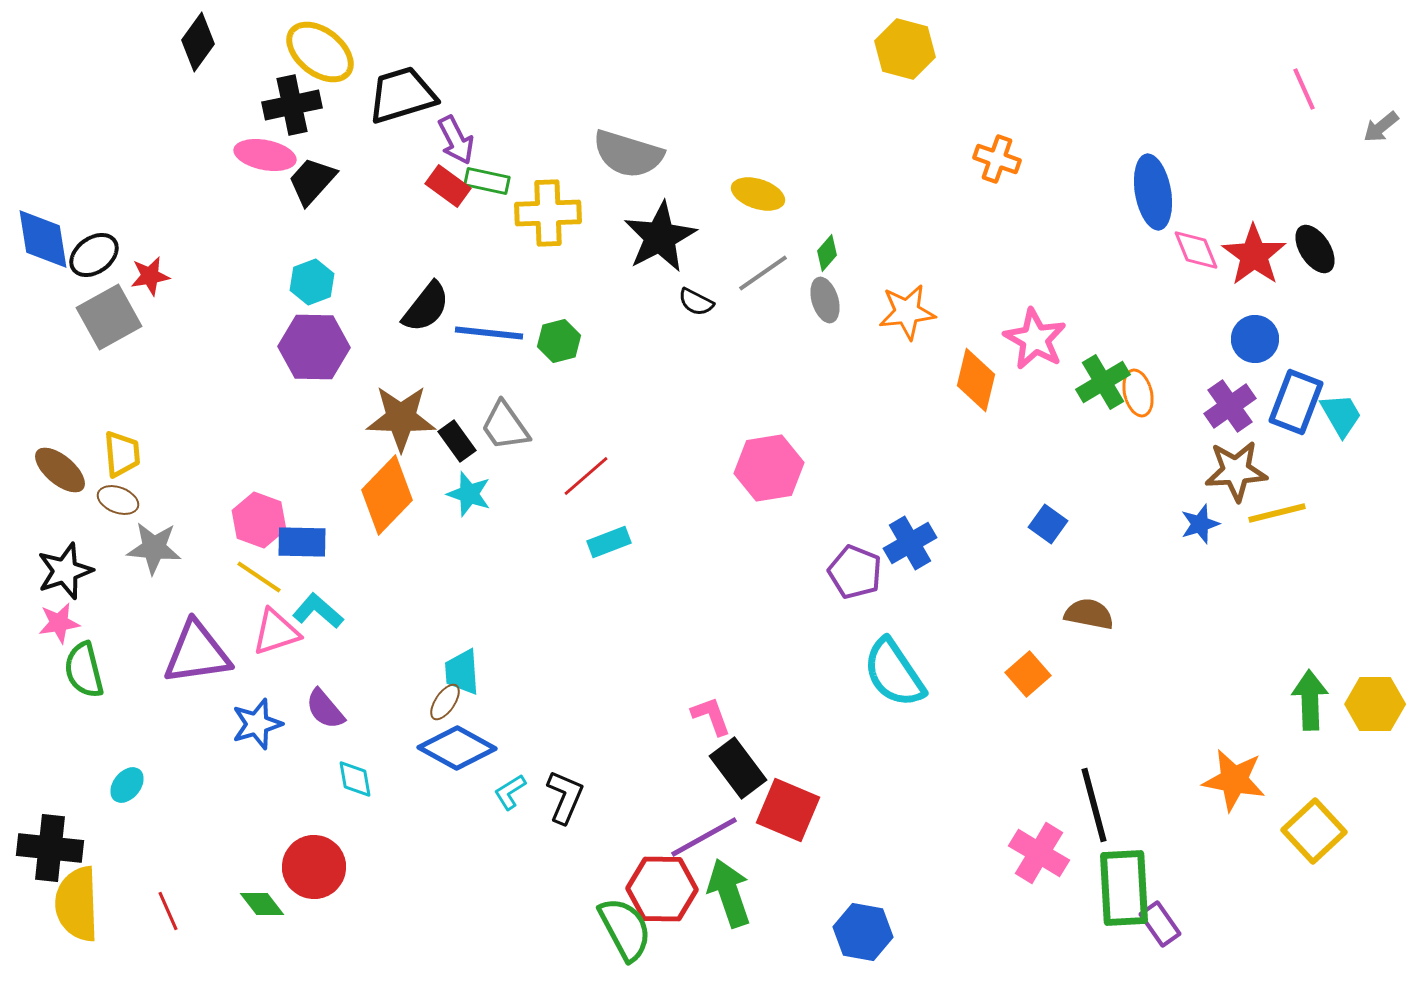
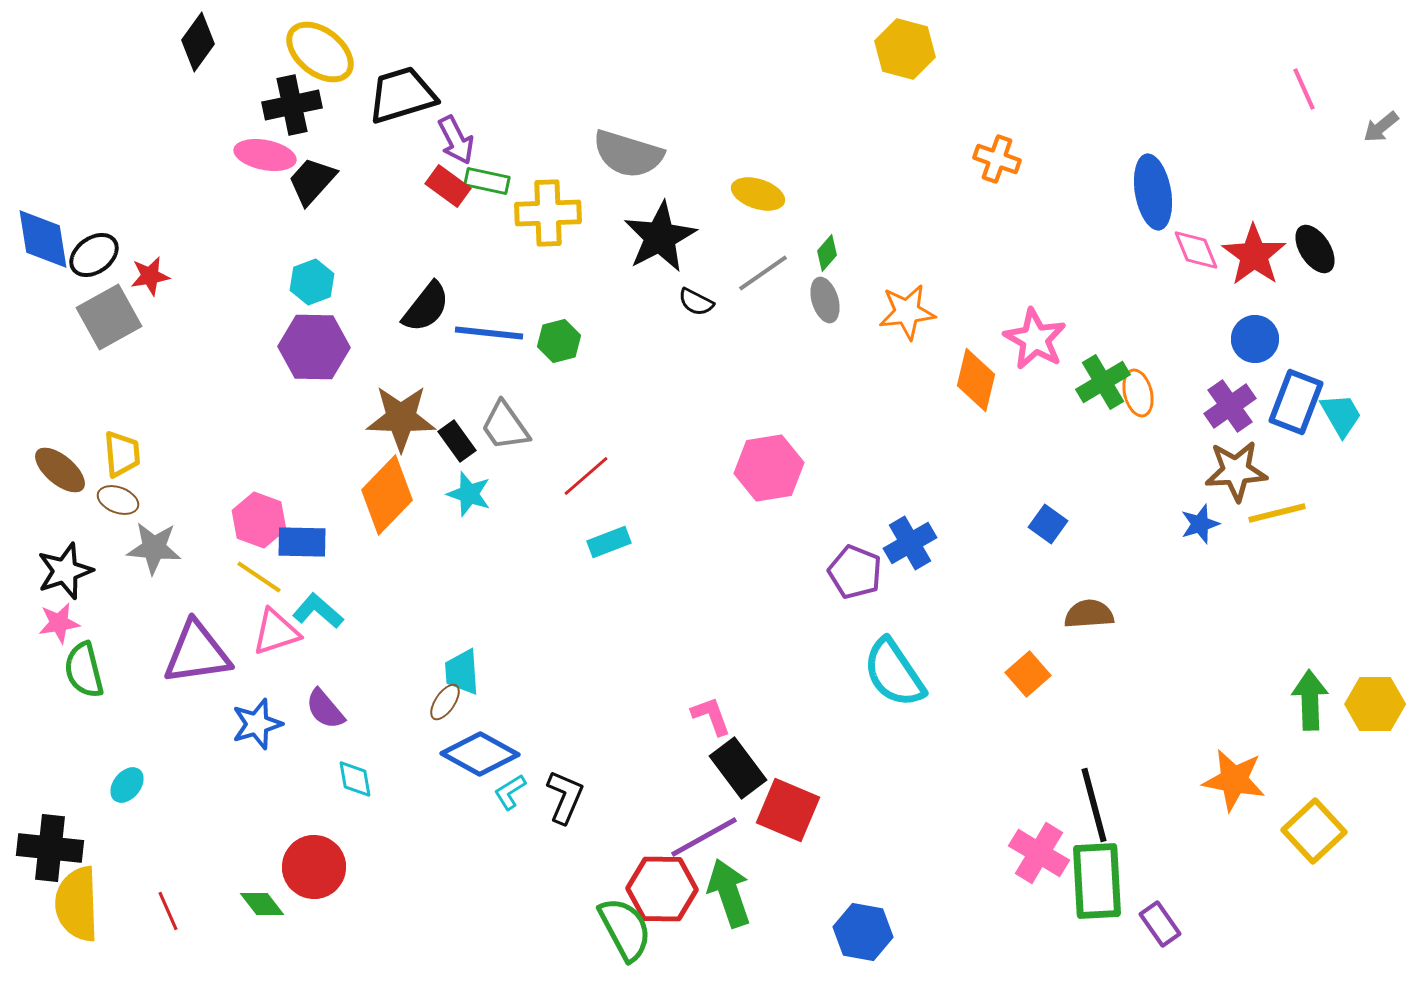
brown semicircle at (1089, 614): rotated 15 degrees counterclockwise
blue diamond at (457, 748): moved 23 px right, 6 px down
green rectangle at (1124, 888): moved 27 px left, 7 px up
